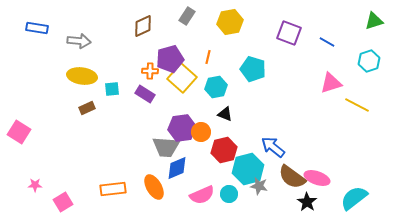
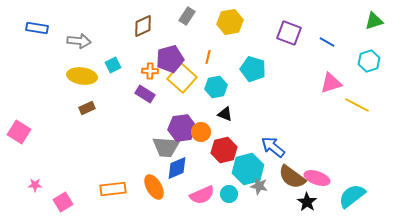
cyan square at (112, 89): moved 1 px right, 24 px up; rotated 21 degrees counterclockwise
cyan semicircle at (354, 198): moved 2 px left, 2 px up
